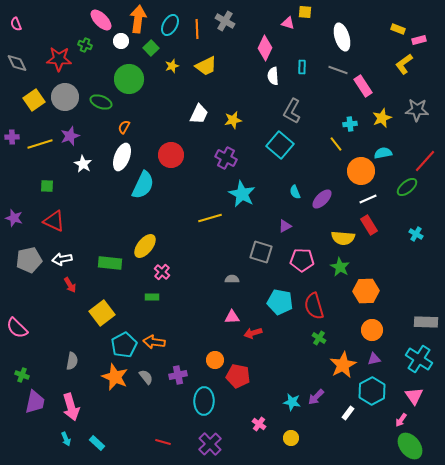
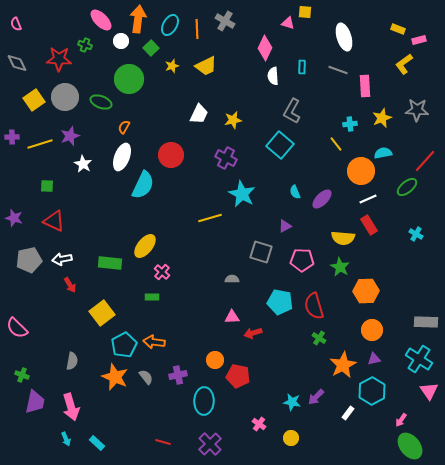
white ellipse at (342, 37): moved 2 px right
pink rectangle at (363, 86): moved 2 px right; rotated 30 degrees clockwise
pink triangle at (414, 396): moved 15 px right, 5 px up
